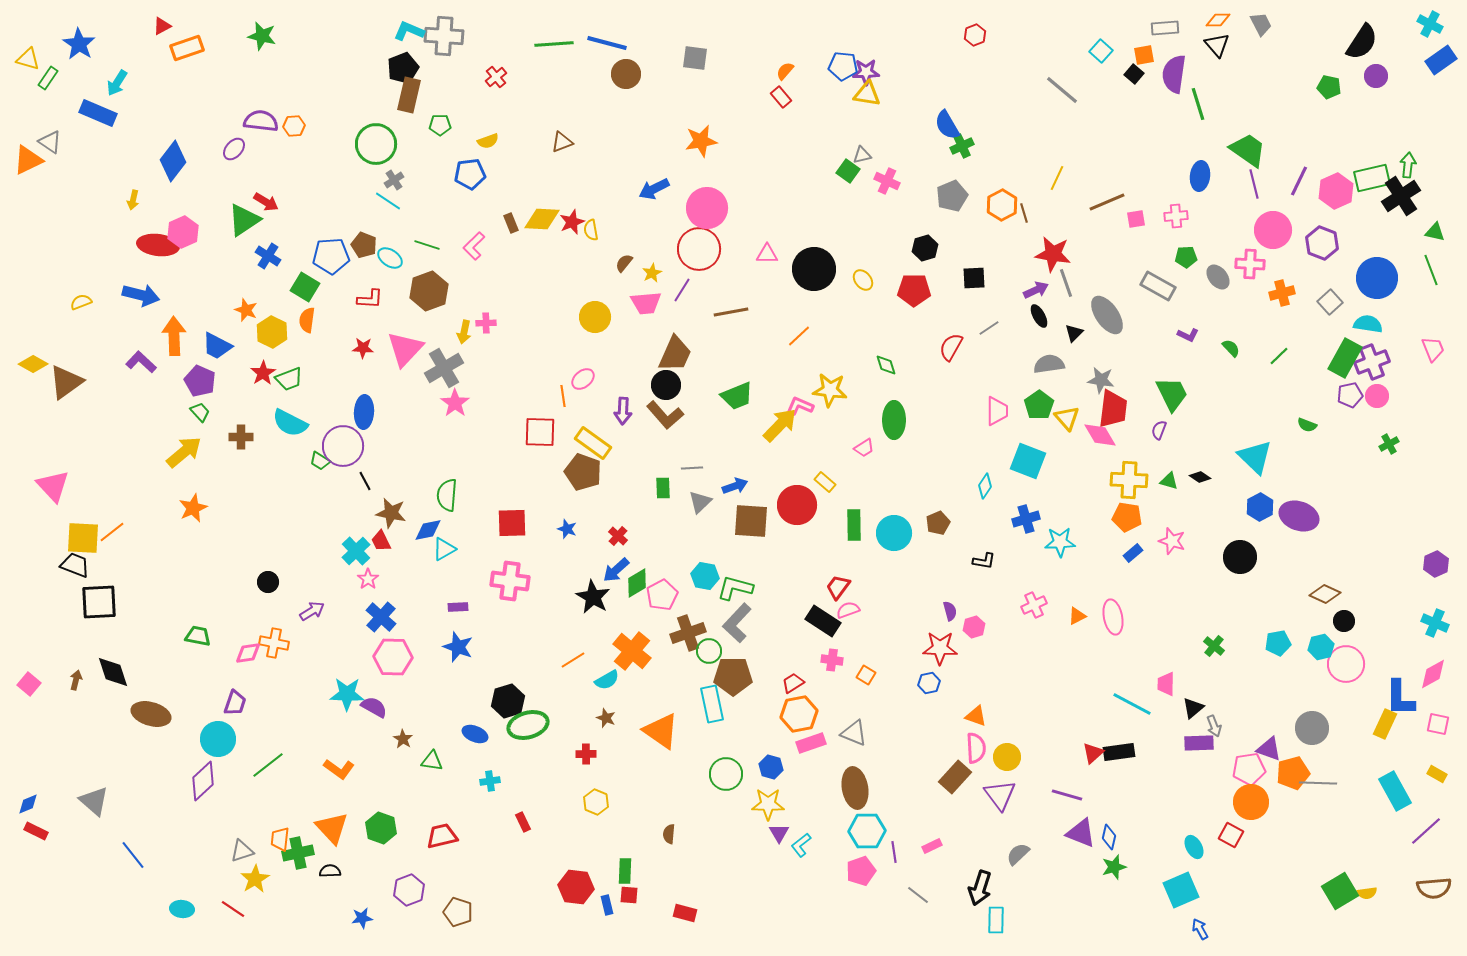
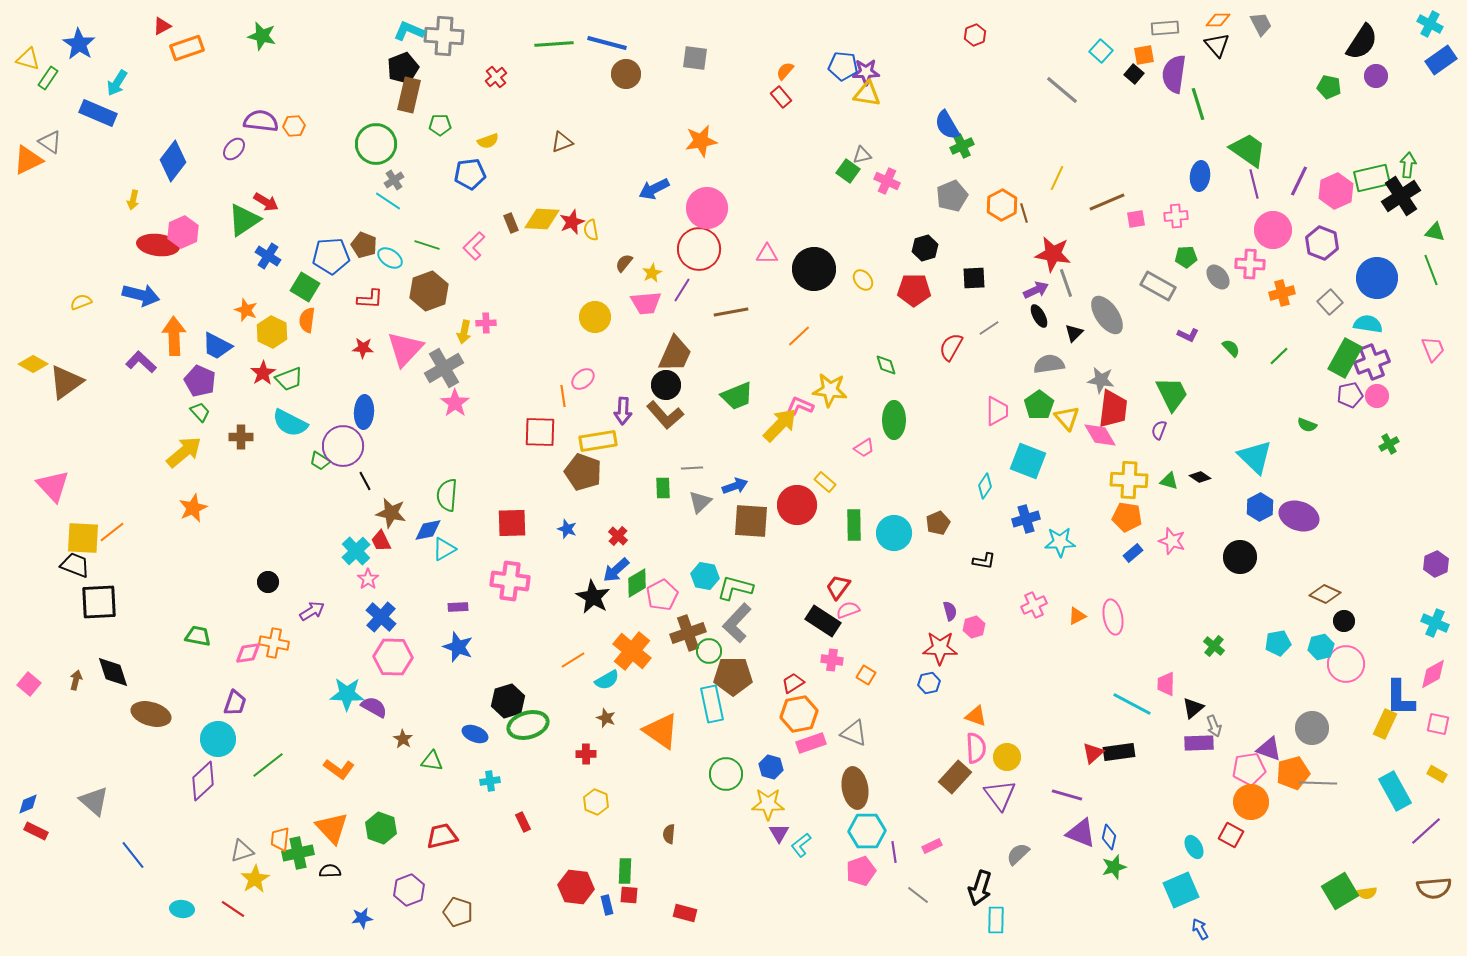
yellow rectangle at (593, 443): moved 5 px right, 2 px up; rotated 45 degrees counterclockwise
